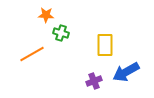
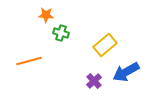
yellow rectangle: rotated 50 degrees clockwise
orange line: moved 3 px left, 7 px down; rotated 15 degrees clockwise
purple cross: rotated 21 degrees counterclockwise
